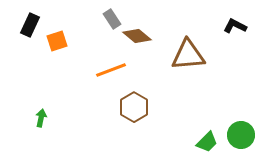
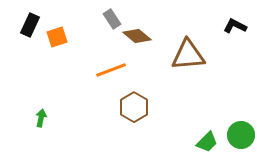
orange square: moved 4 px up
